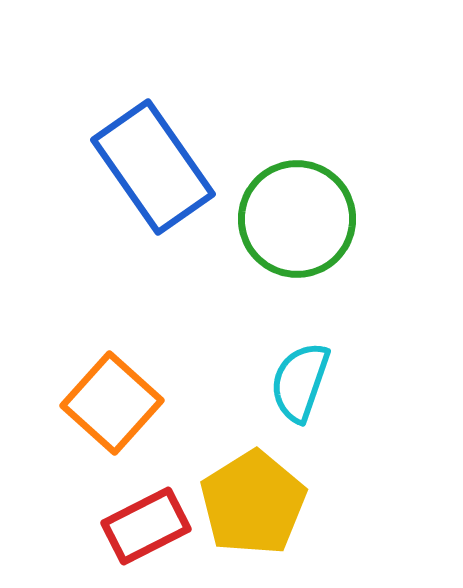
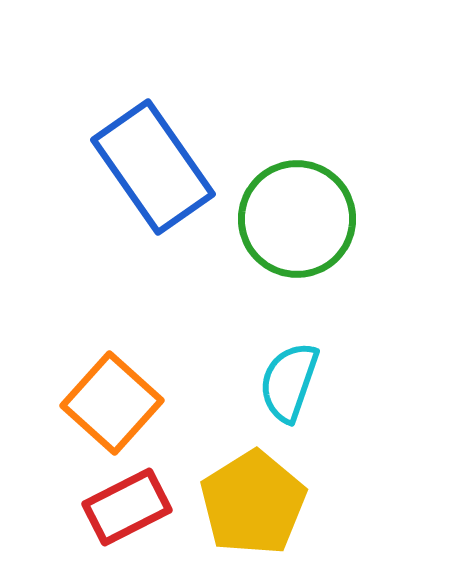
cyan semicircle: moved 11 px left
red rectangle: moved 19 px left, 19 px up
